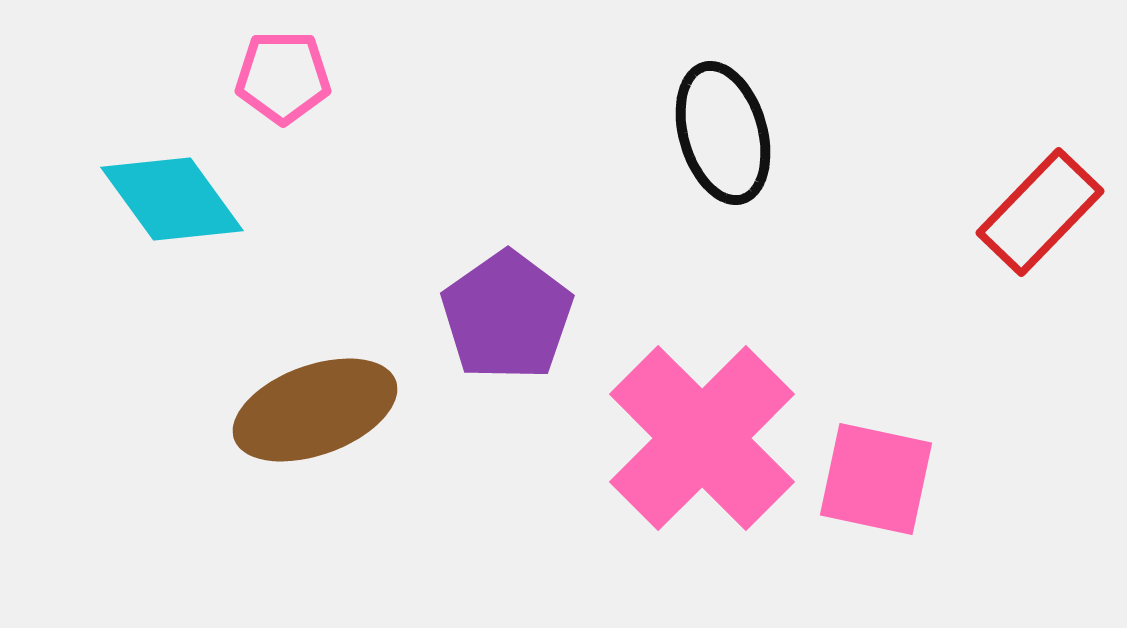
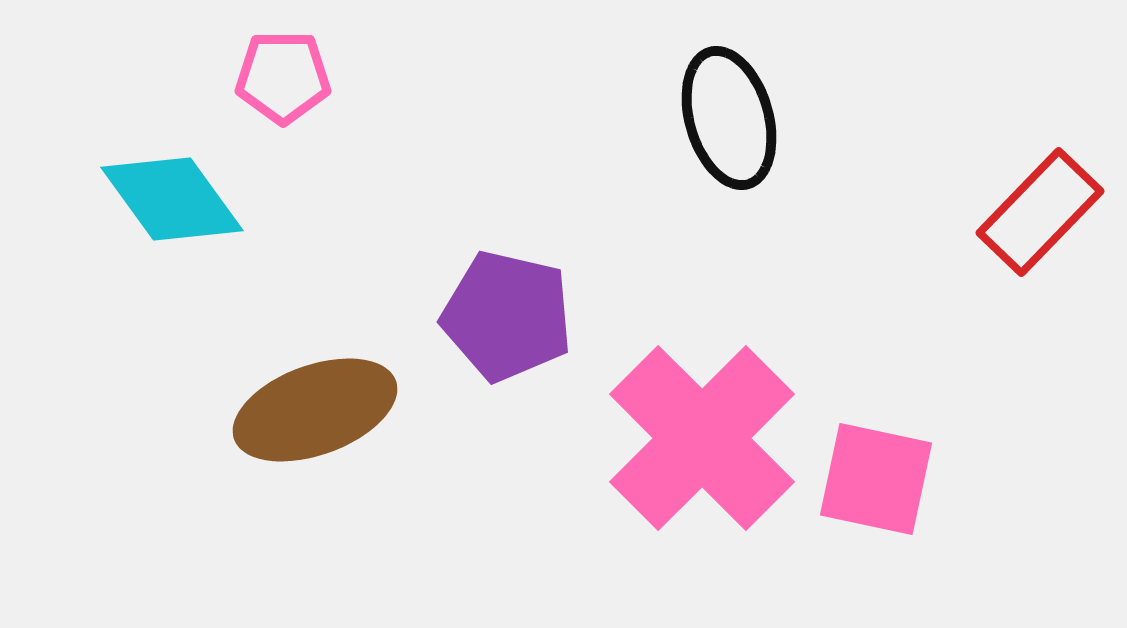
black ellipse: moved 6 px right, 15 px up
purple pentagon: rotated 24 degrees counterclockwise
